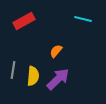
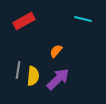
gray line: moved 5 px right
